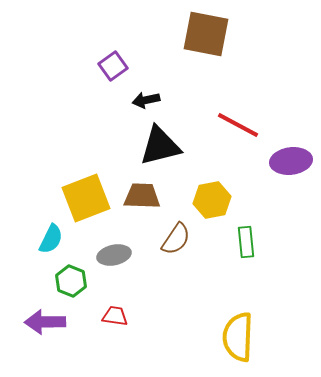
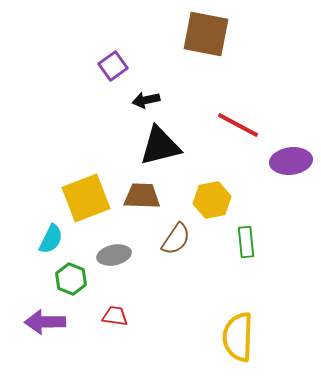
green hexagon: moved 2 px up
